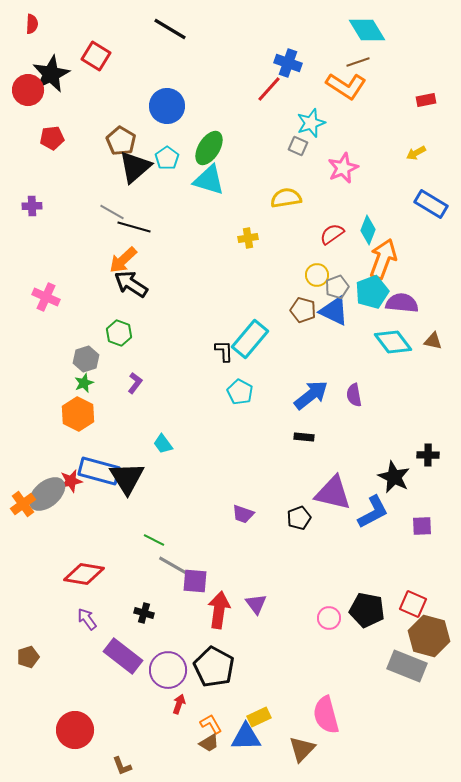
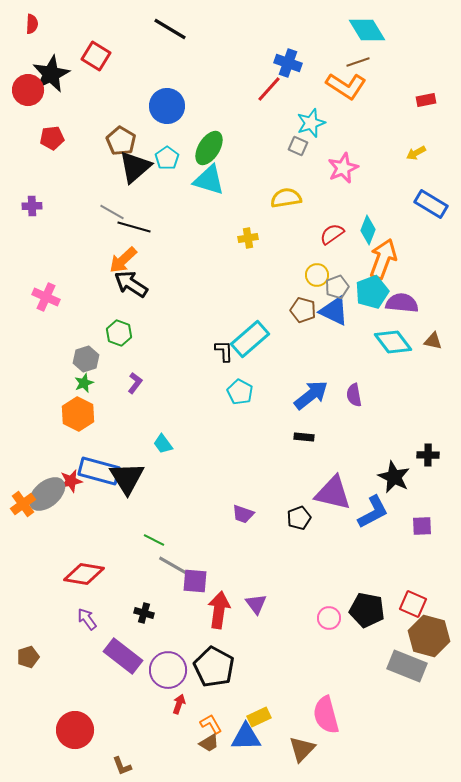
cyan rectangle at (250, 339): rotated 9 degrees clockwise
